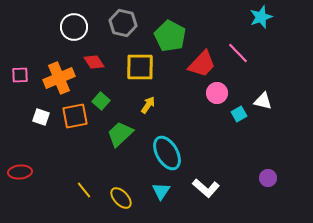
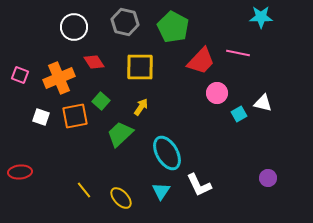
cyan star: rotated 20 degrees clockwise
gray hexagon: moved 2 px right, 1 px up
green pentagon: moved 3 px right, 9 px up
pink line: rotated 35 degrees counterclockwise
red trapezoid: moved 1 px left, 3 px up
pink square: rotated 24 degrees clockwise
white triangle: moved 2 px down
yellow arrow: moved 7 px left, 2 px down
white L-shape: moved 7 px left, 3 px up; rotated 24 degrees clockwise
